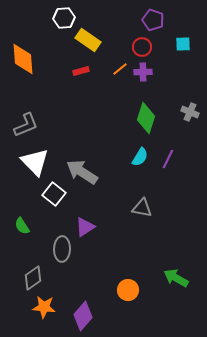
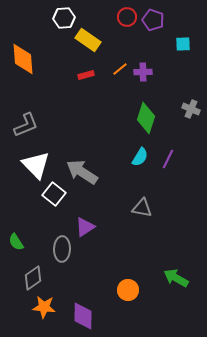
red circle: moved 15 px left, 30 px up
red rectangle: moved 5 px right, 4 px down
gray cross: moved 1 px right, 3 px up
white triangle: moved 1 px right, 3 px down
green semicircle: moved 6 px left, 16 px down
purple diamond: rotated 40 degrees counterclockwise
